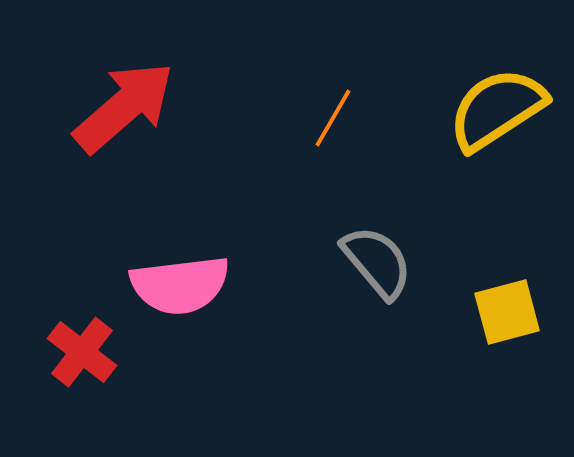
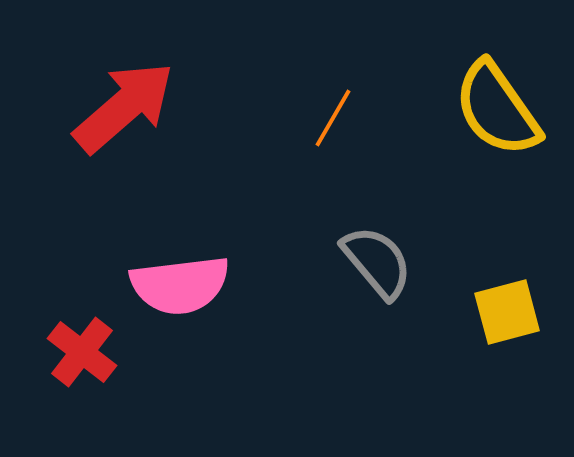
yellow semicircle: rotated 92 degrees counterclockwise
